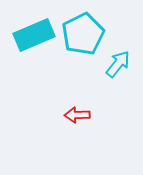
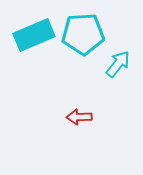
cyan pentagon: rotated 24 degrees clockwise
red arrow: moved 2 px right, 2 px down
